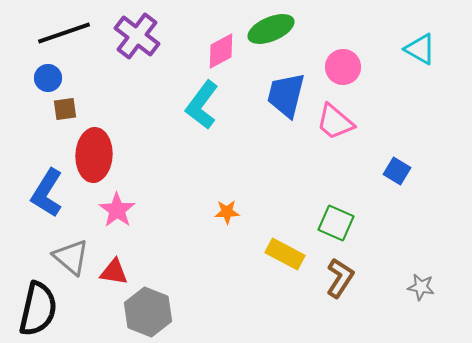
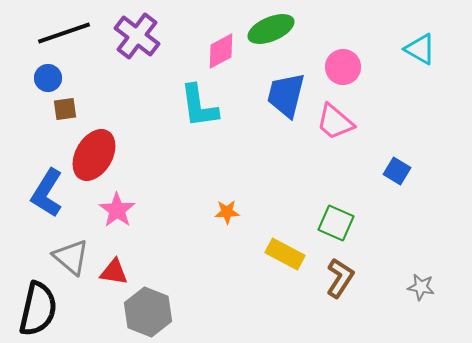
cyan L-shape: moved 3 px left, 1 px down; rotated 45 degrees counterclockwise
red ellipse: rotated 27 degrees clockwise
